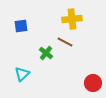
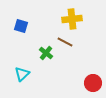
blue square: rotated 24 degrees clockwise
